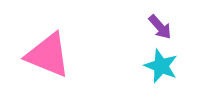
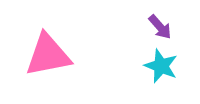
pink triangle: rotated 33 degrees counterclockwise
